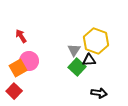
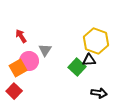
gray triangle: moved 29 px left
